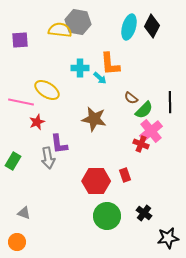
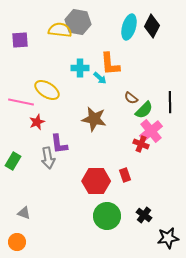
black cross: moved 2 px down
